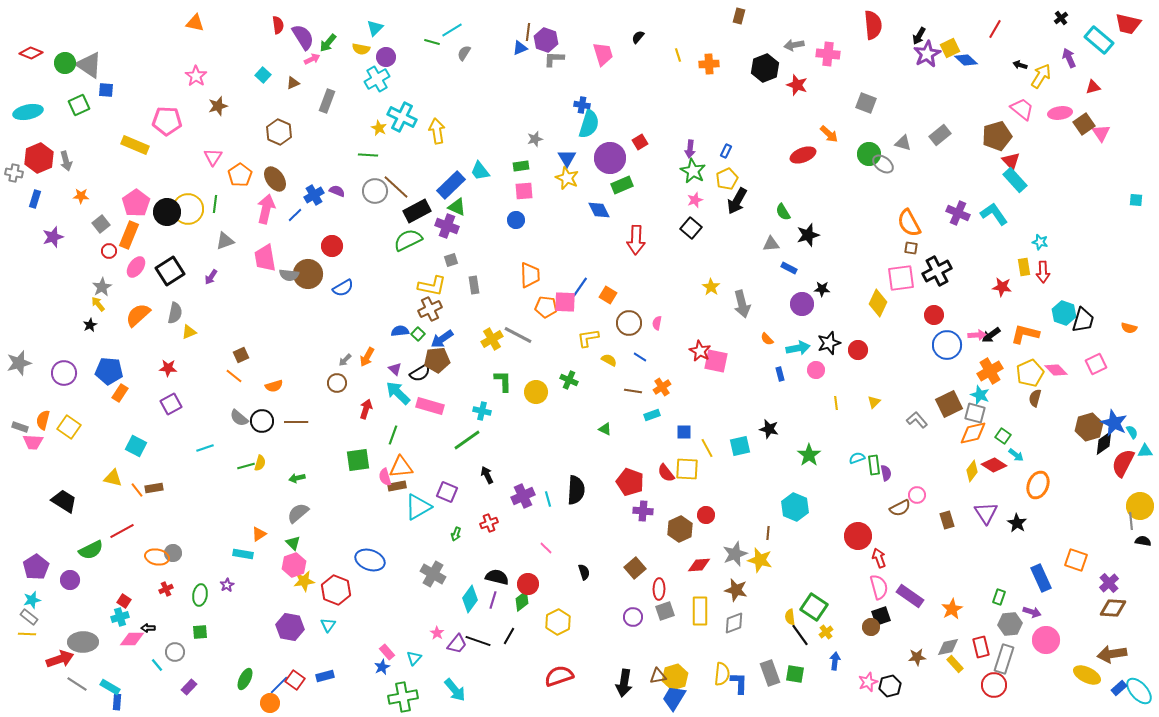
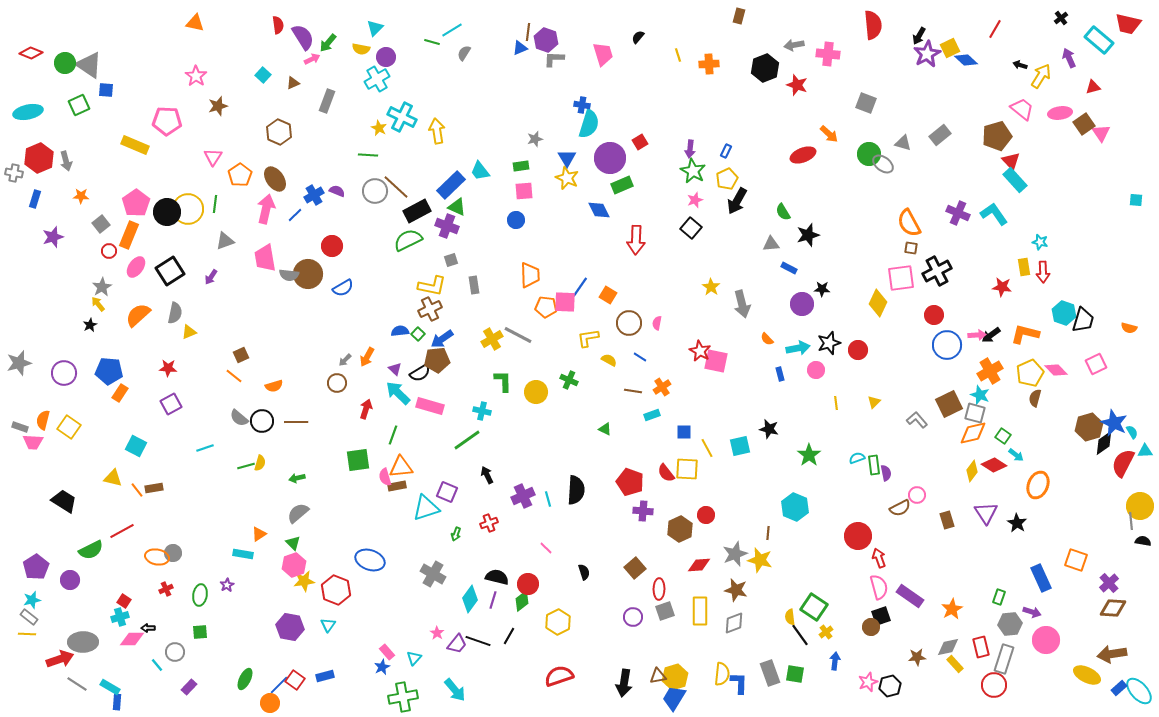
cyan triangle at (418, 507): moved 8 px right, 1 px down; rotated 12 degrees clockwise
